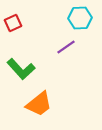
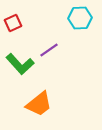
purple line: moved 17 px left, 3 px down
green L-shape: moved 1 px left, 5 px up
